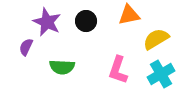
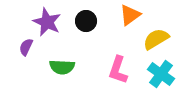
orange triangle: moved 1 px right; rotated 25 degrees counterclockwise
cyan cross: rotated 24 degrees counterclockwise
